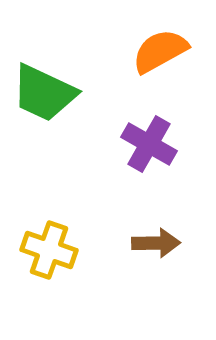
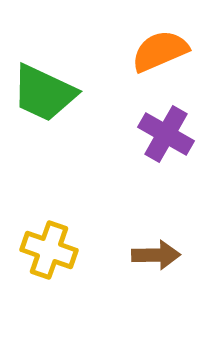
orange semicircle: rotated 6 degrees clockwise
purple cross: moved 17 px right, 10 px up
brown arrow: moved 12 px down
